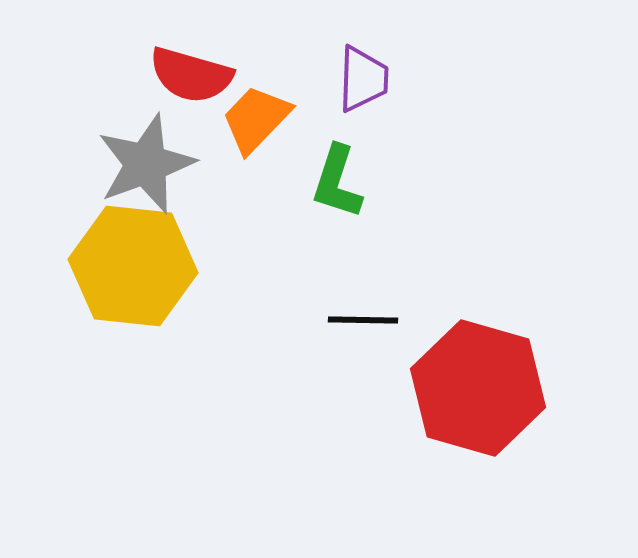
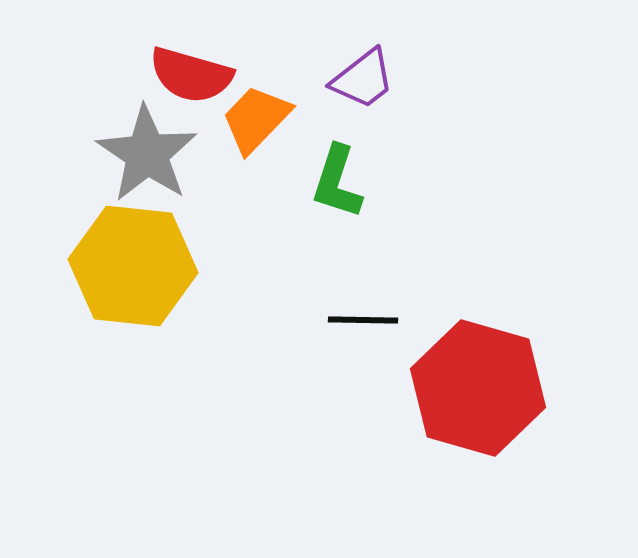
purple trapezoid: rotated 50 degrees clockwise
gray star: moved 1 px right, 10 px up; rotated 18 degrees counterclockwise
